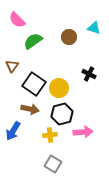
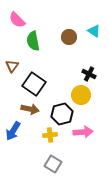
cyan triangle: moved 3 px down; rotated 16 degrees clockwise
green semicircle: rotated 66 degrees counterclockwise
yellow circle: moved 22 px right, 7 px down
